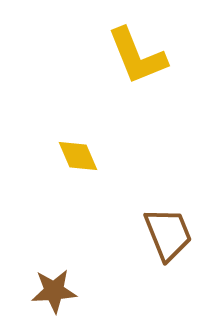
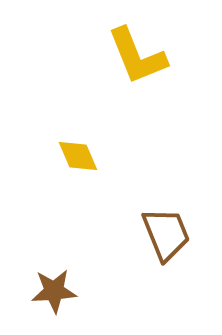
brown trapezoid: moved 2 px left
